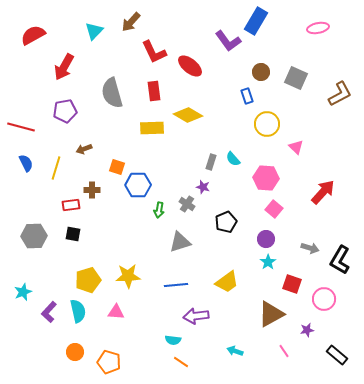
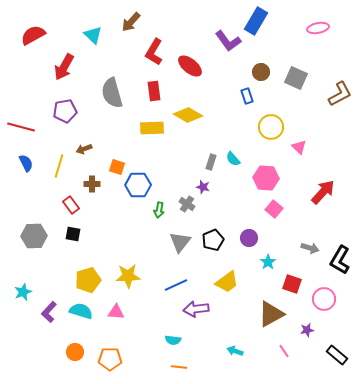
cyan triangle at (94, 31): moved 1 px left, 4 px down; rotated 30 degrees counterclockwise
red L-shape at (154, 52): rotated 56 degrees clockwise
yellow circle at (267, 124): moved 4 px right, 3 px down
pink triangle at (296, 147): moved 3 px right
yellow line at (56, 168): moved 3 px right, 2 px up
brown cross at (92, 190): moved 6 px up
red rectangle at (71, 205): rotated 60 degrees clockwise
black pentagon at (226, 222): moved 13 px left, 18 px down
purple circle at (266, 239): moved 17 px left, 1 px up
gray triangle at (180, 242): rotated 35 degrees counterclockwise
blue line at (176, 285): rotated 20 degrees counterclockwise
cyan semicircle at (78, 311): moved 3 px right; rotated 60 degrees counterclockwise
purple arrow at (196, 316): moved 7 px up
orange pentagon at (109, 362): moved 1 px right, 3 px up; rotated 15 degrees counterclockwise
orange line at (181, 362): moved 2 px left, 5 px down; rotated 28 degrees counterclockwise
